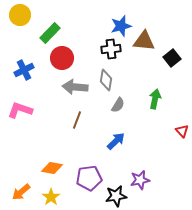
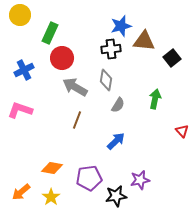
green rectangle: rotated 20 degrees counterclockwise
gray arrow: rotated 25 degrees clockwise
